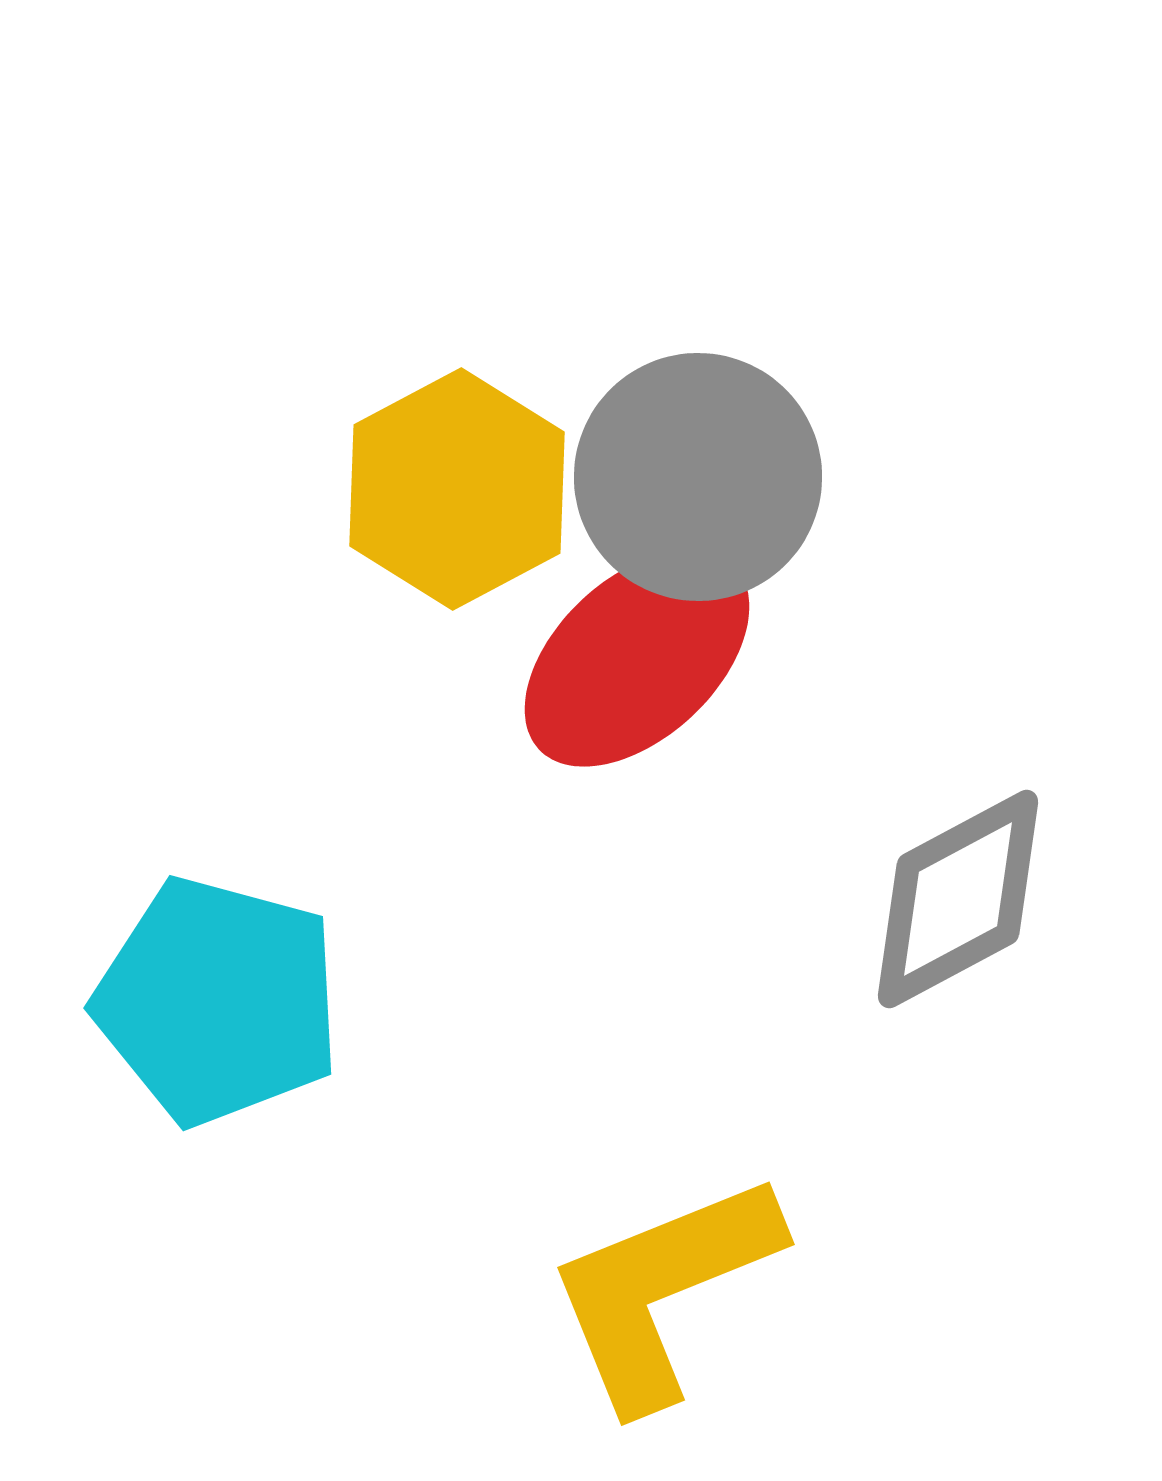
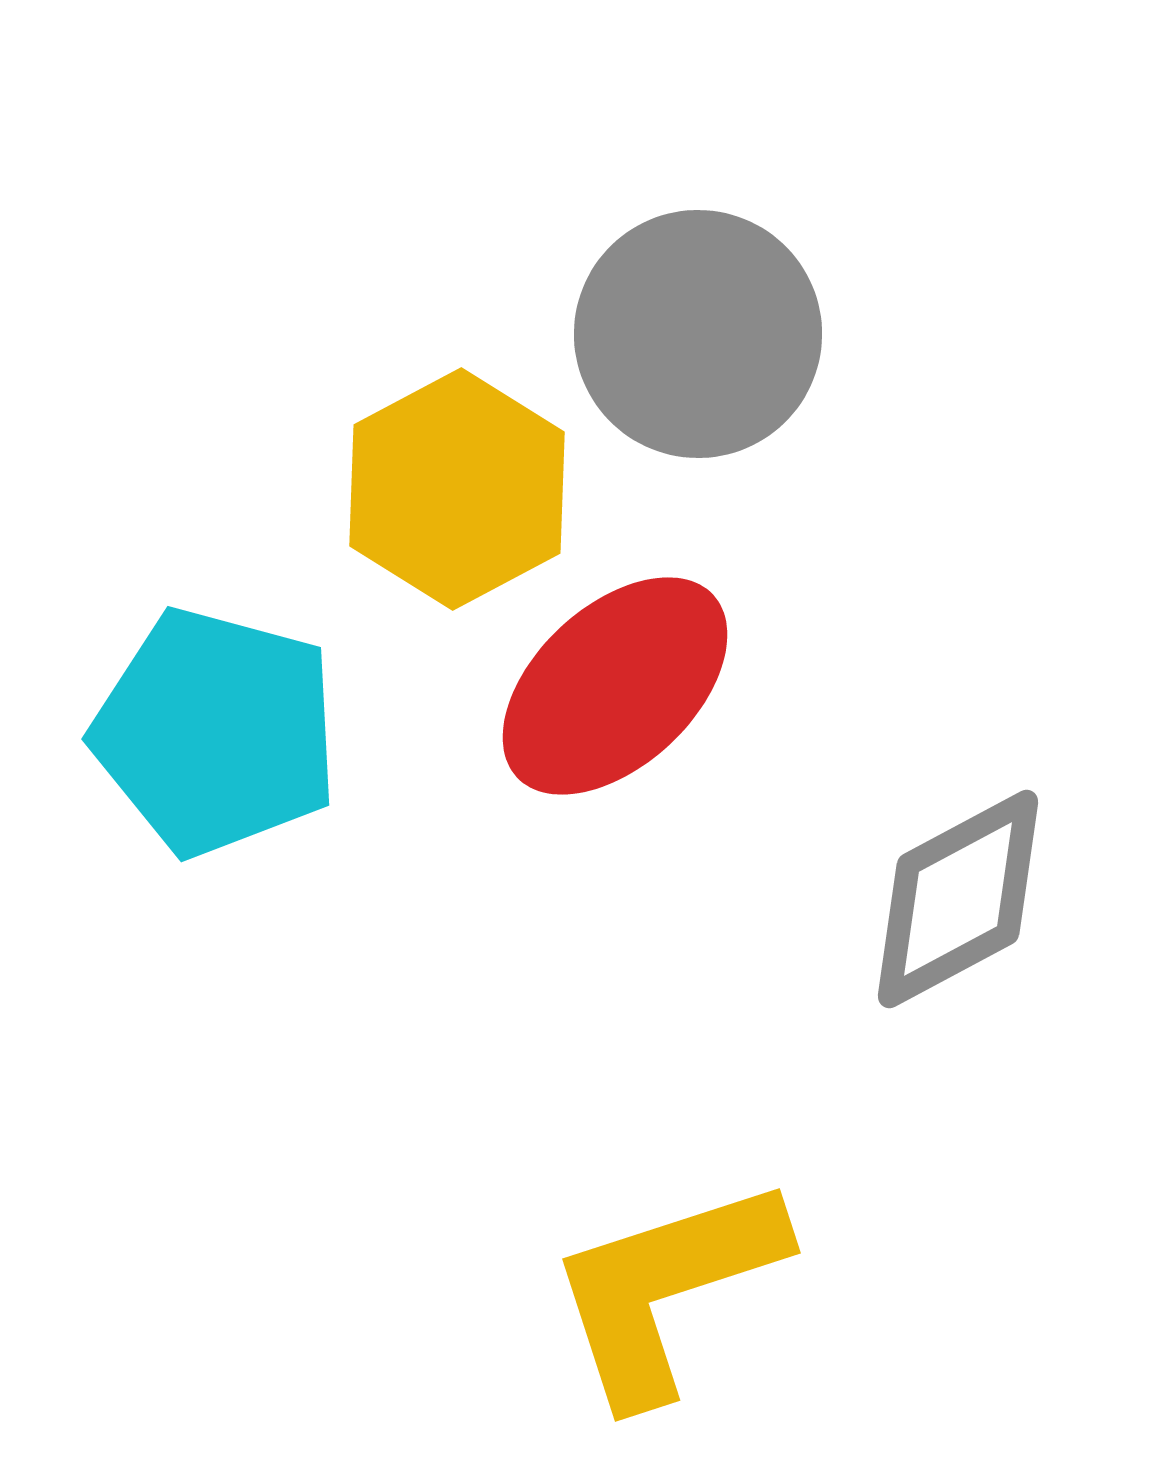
gray circle: moved 143 px up
red ellipse: moved 22 px left, 28 px down
cyan pentagon: moved 2 px left, 269 px up
yellow L-shape: moved 3 px right, 1 px up; rotated 4 degrees clockwise
